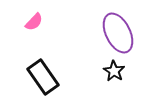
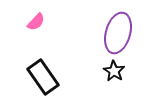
pink semicircle: moved 2 px right
purple ellipse: rotated 42 degrees clockwise
